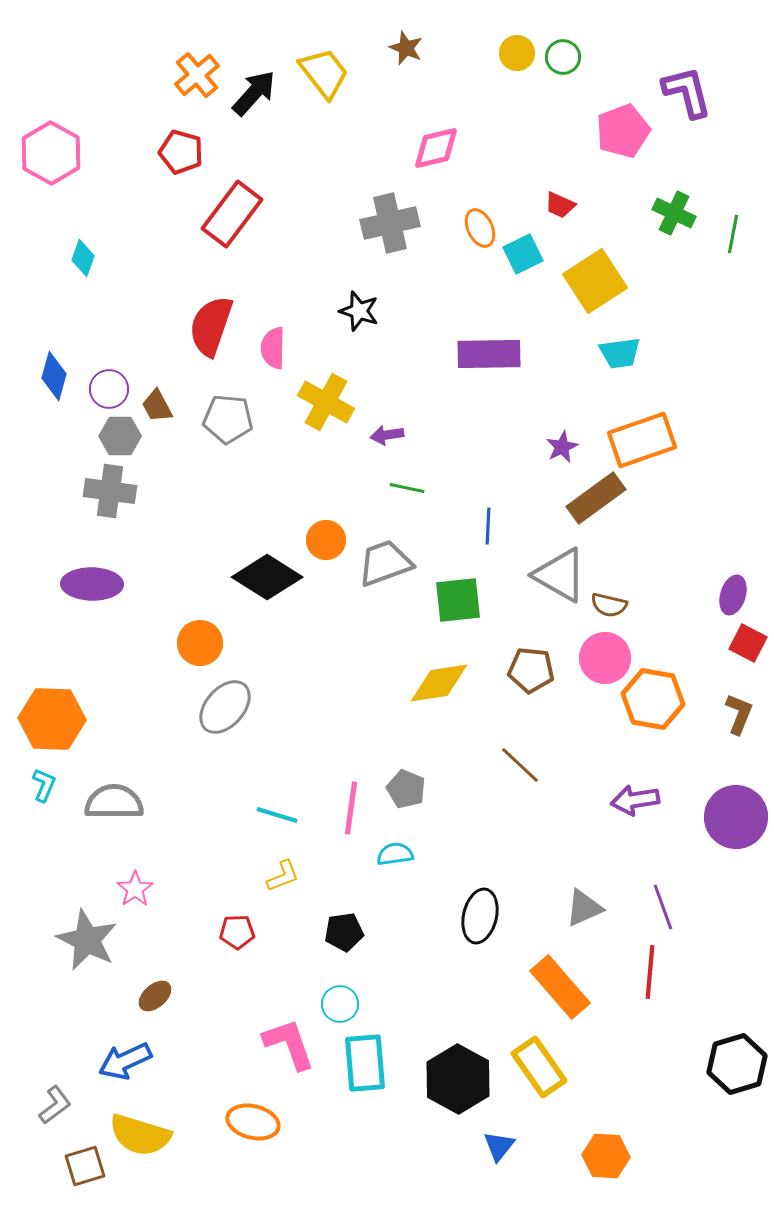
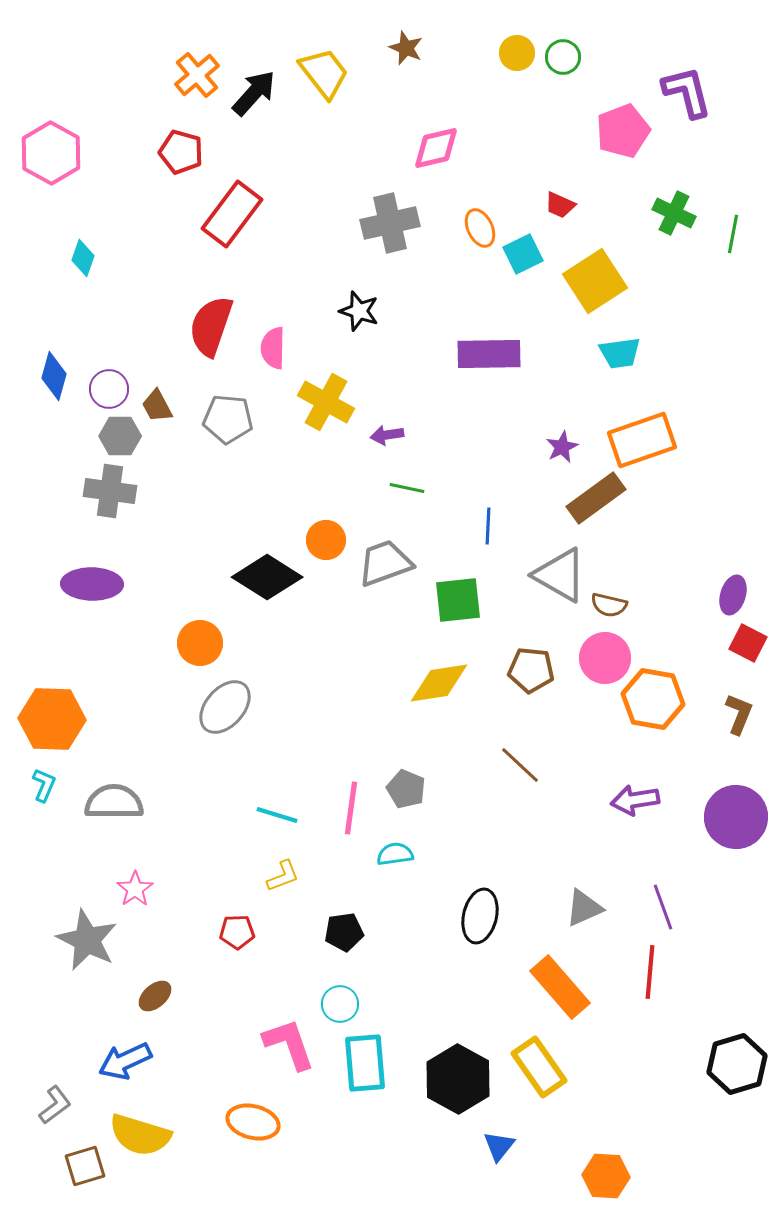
orange hexagon at (606, 1156): moved 20 px down
